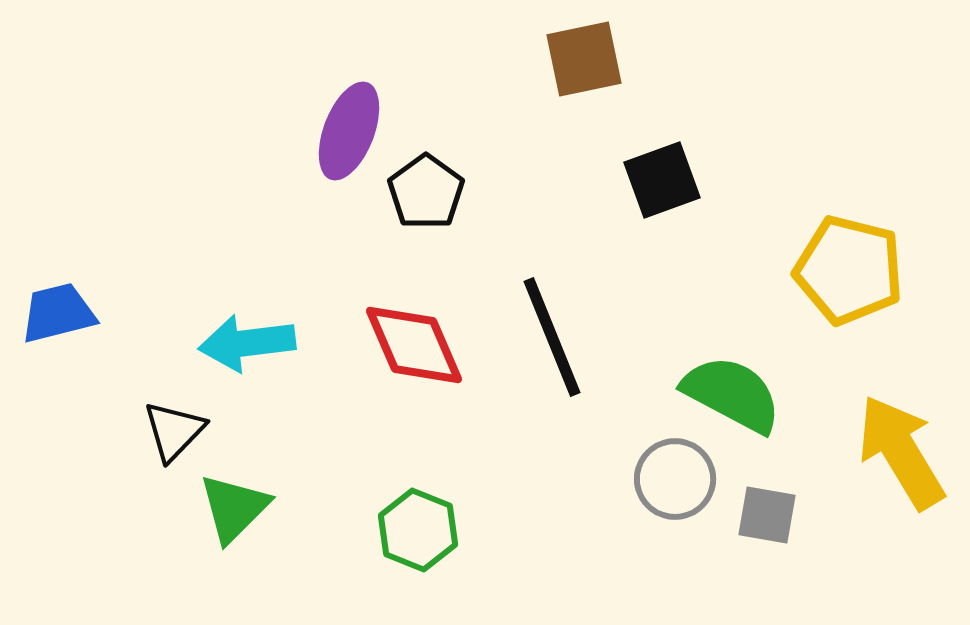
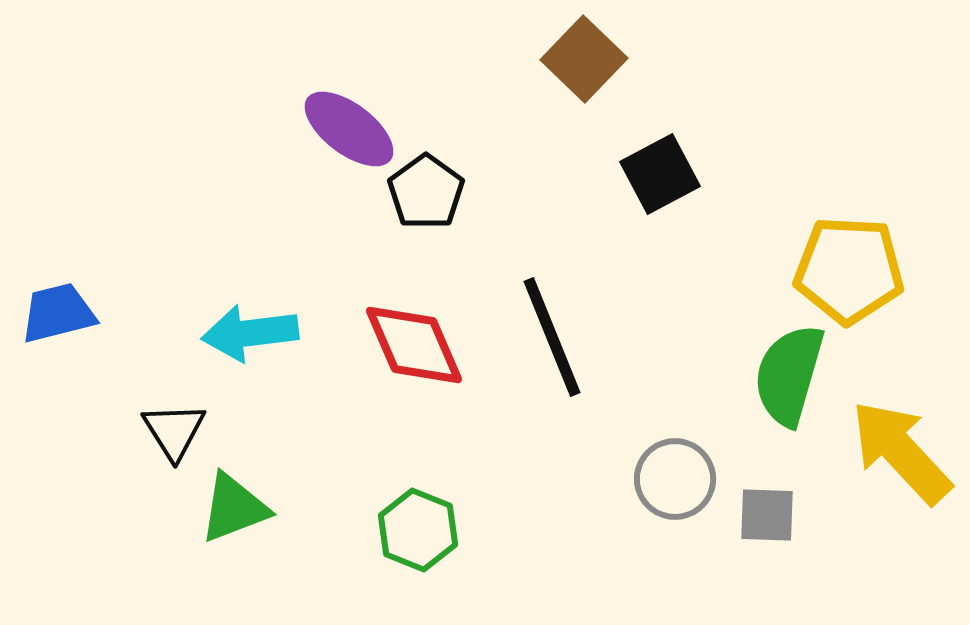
brown square: rotated 34 degrees counterclockwise
purple ellipse: moved 2 px up; rotated 74 degrees counterclockwise
black square: moved 2 px left, 6 px up; rotated 8 degrees counterclockwise
yellow pentagon: rotated 11 degrees counterclockwise
cyan arrow: moved 3 px right, 10 px up
green semicircle: moved 57 px right, 19 px up; rotated 102 degrees counterclockwise
black triangle: rotated 16 degrees counterclockwise
yellow arrow: rotated 12 degrees counterclockwise
green triangle: rotated 24 degrees clockwise
gray square: rotated 8 degrees counterclockwise
